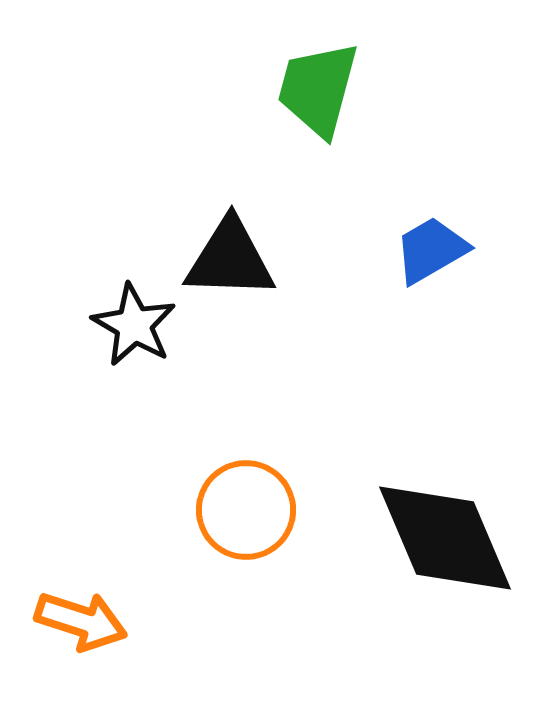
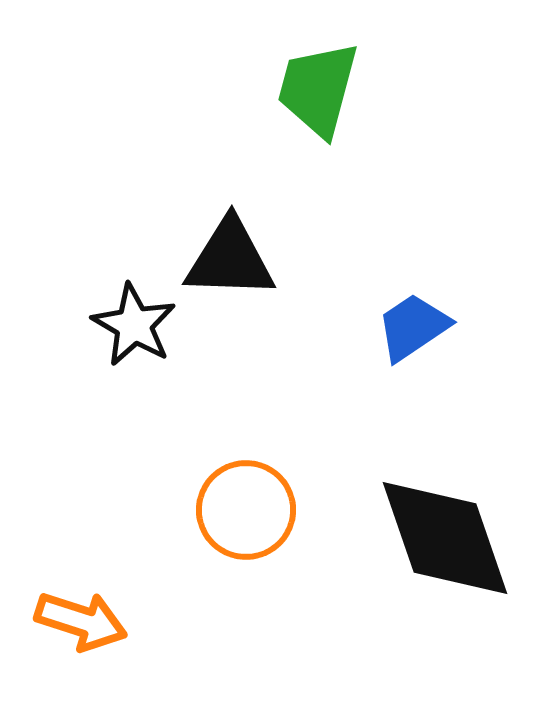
blue trapezoid: moved 18 px left, 77 px down; rotated 4 degrees counterclockwise
black diamond: rotated 4 degrees clockwise
